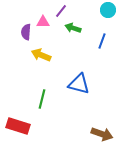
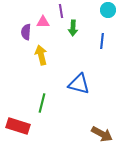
purple line: rotated 48 degrees counterclockwise
green arrow: rotated 105 degrees counterclockwise
blue line: rotated 14 degrees counterclockwise
yellow arrow: rotated 54 degrees clockwise
green line: moved 4 px down
brown arrow: rotated 10 degrees clockwise
